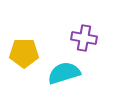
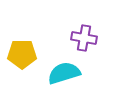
yellow pentagon: moved 2 px left, 1 px down
